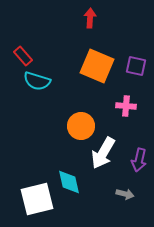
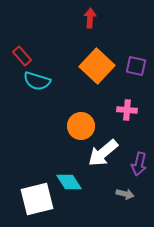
red rectangle: moved 1 px left
orange square: rotated 20 degrees clockwise
pink cross: moved 1 px right, 4 px down
white arrow: rotated 20 degrees clockwise
purple arrow: moved 4 px down
cyan diamond: rotated 20 degrees counterclockwise
